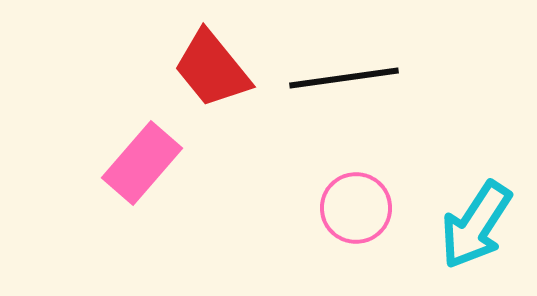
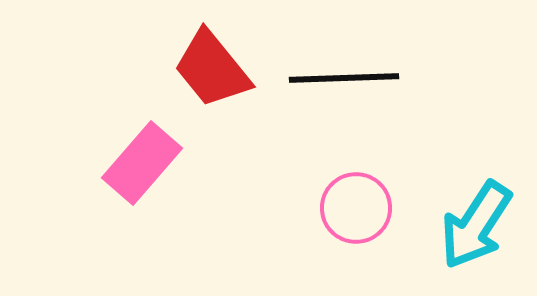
black line: rotated 6 degrees clockwise
